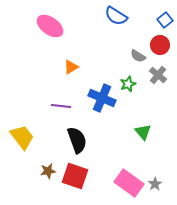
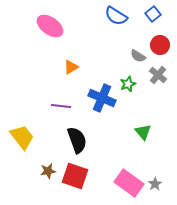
blue square: moved 12 px left, 6 px up
